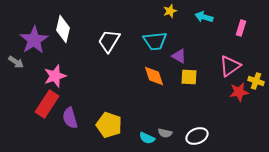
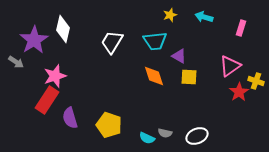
yellow star: moved 4 px down
white trapezoid: moved 3 px right, 1 px down
red star: rotated 24 degrees counterclockwise
red rectangle: moved 4 px up
